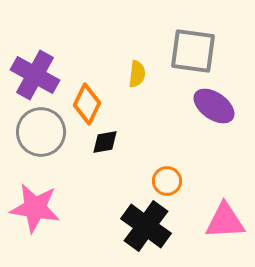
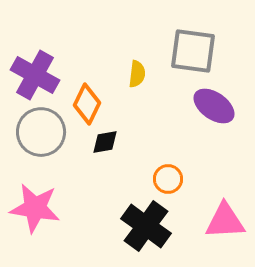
orange circle: moved 1 px right, 2 px up
